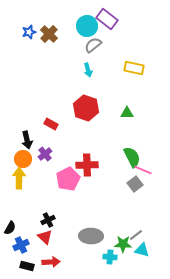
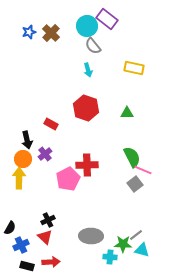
brown cross: moved 2 px right, 1 px up
gray semicircle: moved 1 px down; rotated 90 degrees counterclockwise
